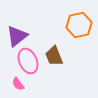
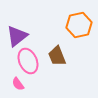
brown trapezoid: moved 3 px right
